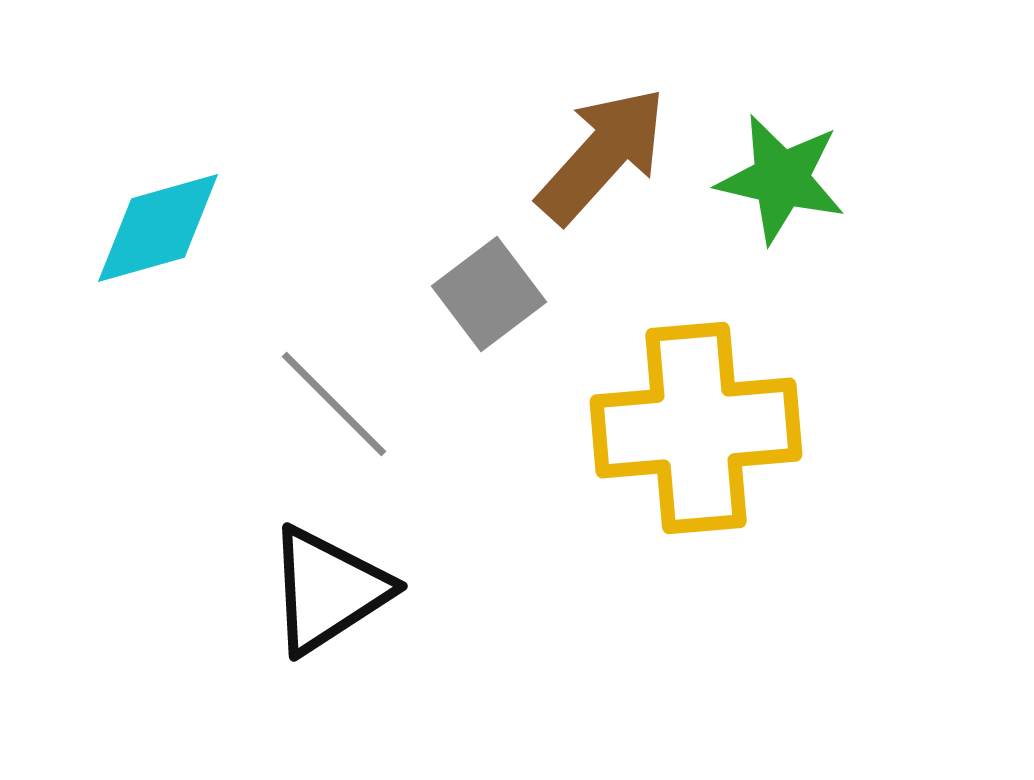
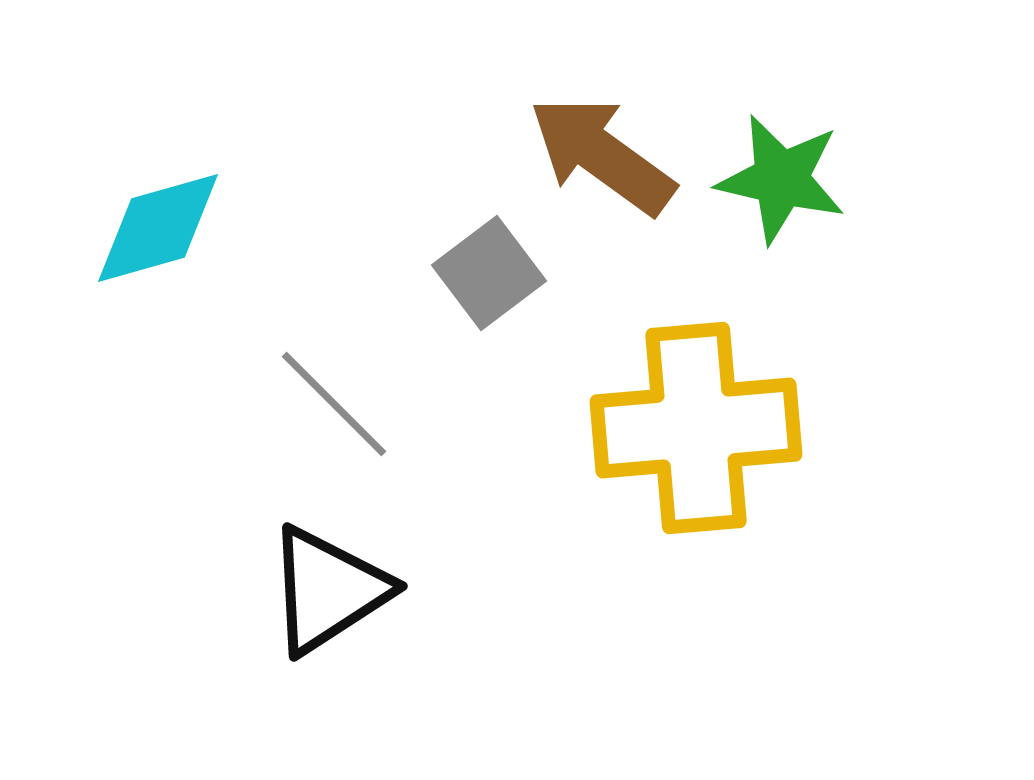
brown arrow: rotated 96 degrees counterclockwise
gray square: moved 21 px up
